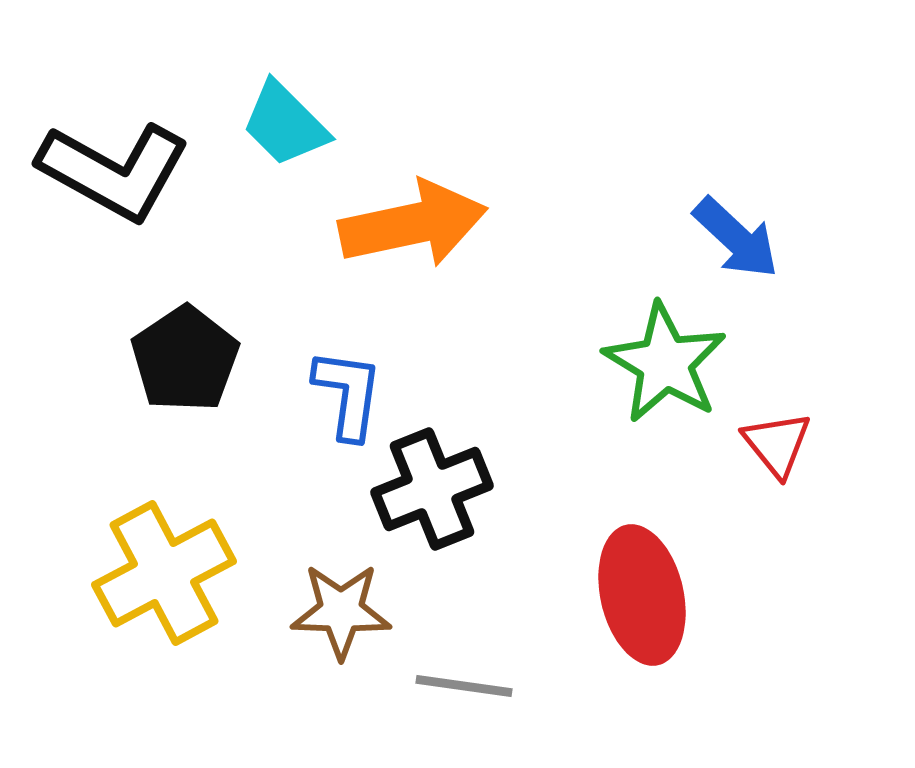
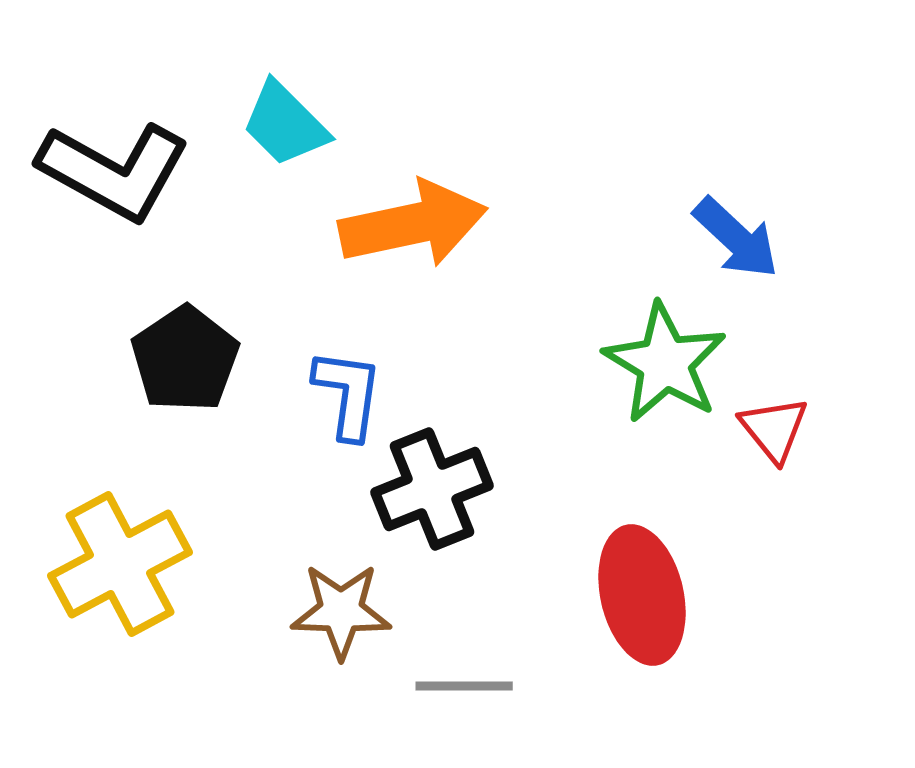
red triangle: moved 3 px left, 15 px up
yellow cross: moved 44 px left, 9 px up
gray line: rotated 8 degrees counterclockwise
